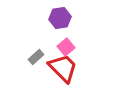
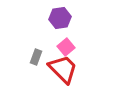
gray rectangle: rotated 28 degrees counterclockwise
red trapezoid: moved 1 px down
